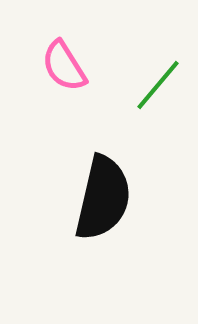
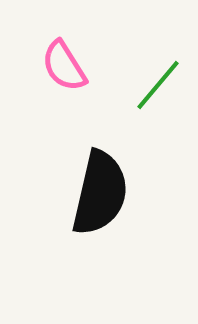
black semicircle: moved 3 px left, 5 px up
